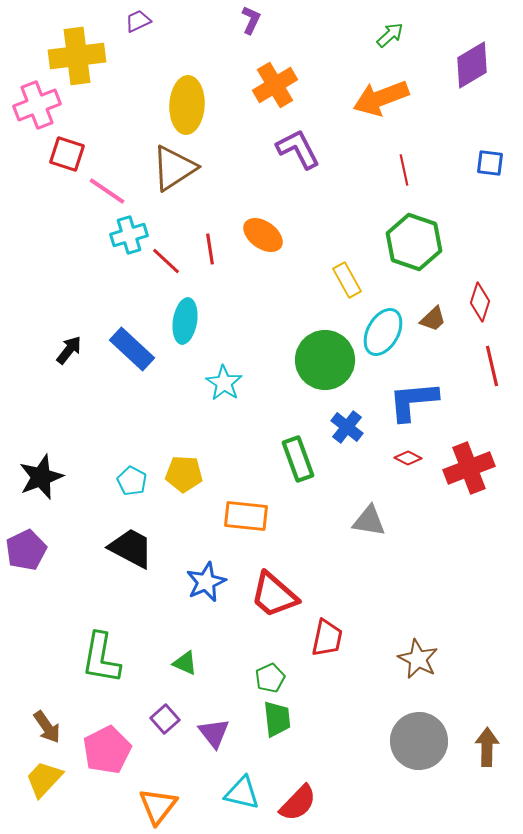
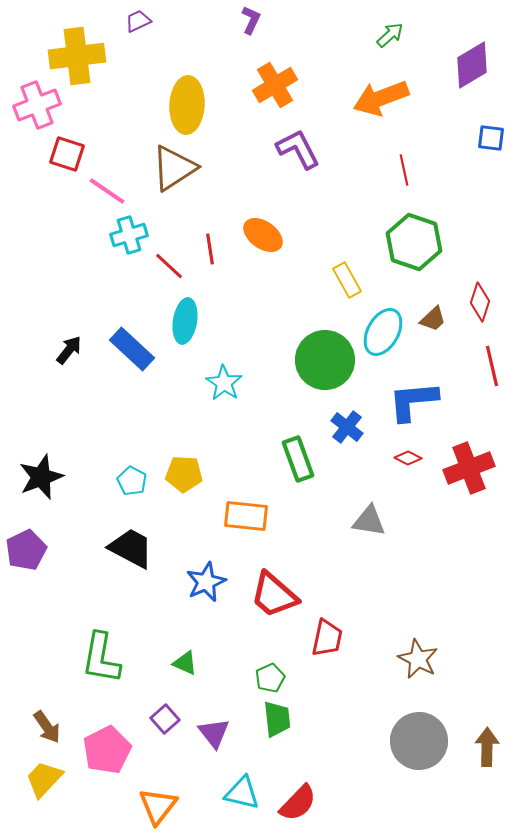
blue square at (490, 163): moved 1 px right, 25 px up
red line at (166, 261): moved 3 px right, 5 px down
